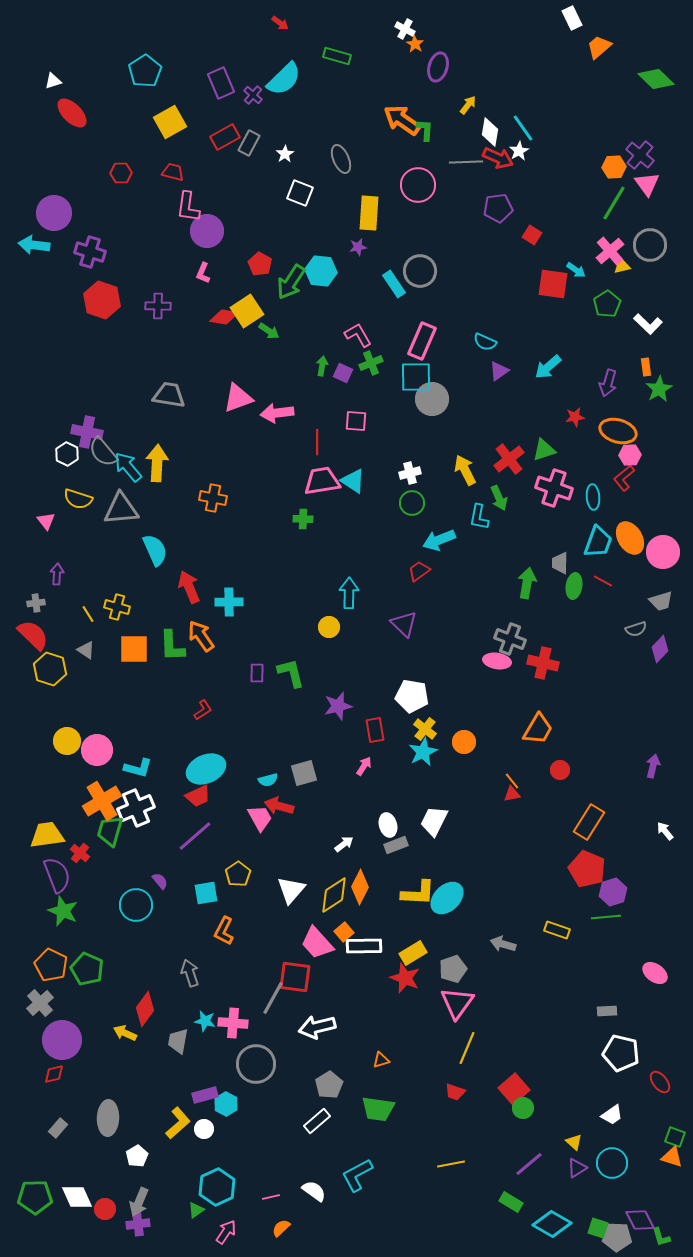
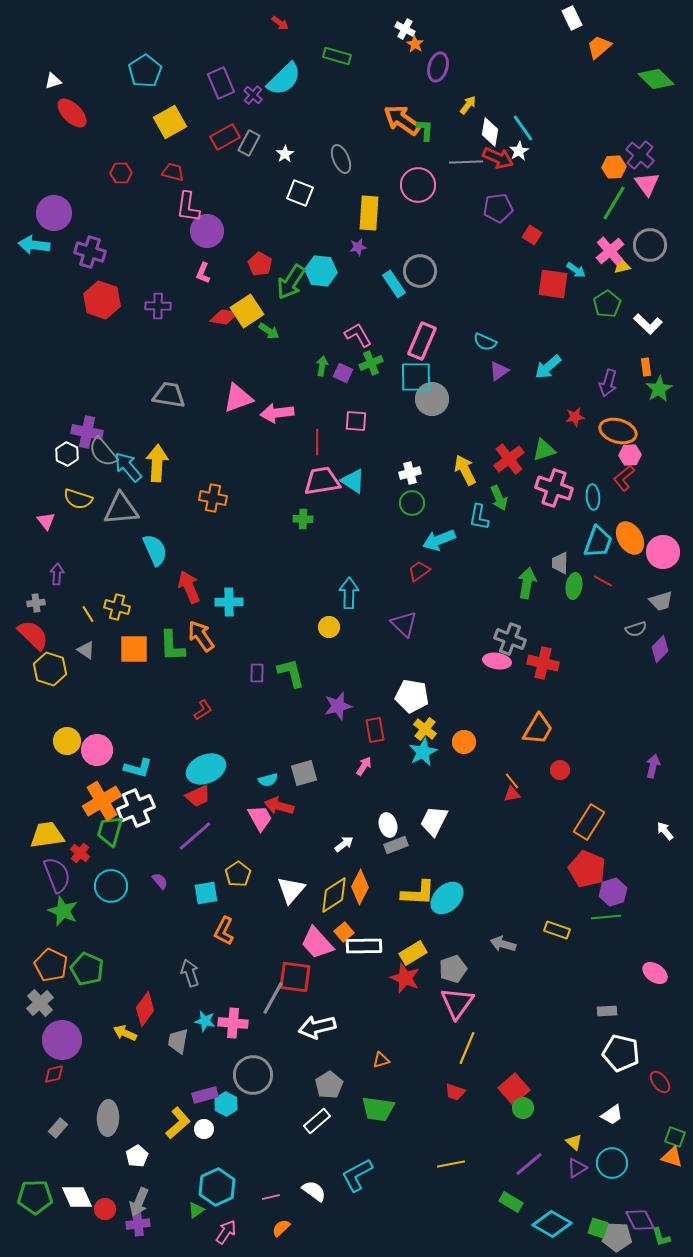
cyan circle at (136, 905): moved 25 px left, 19 px up
gray circle at (256, 1064): moved 3 px left, 11 px down
